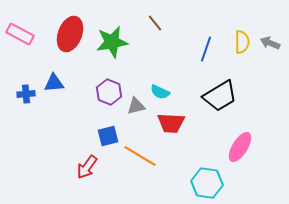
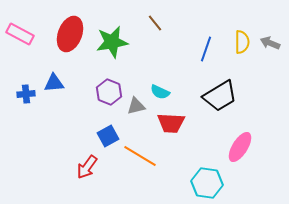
blue square: rotated 15 degrees counterclockwise
